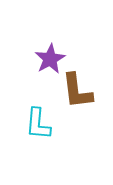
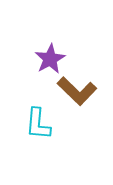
brown L-shape: rotated 39 degrees counterclockwise
